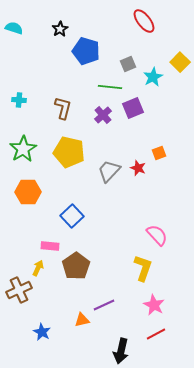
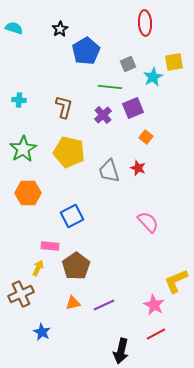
red ellipse: moved 1 px right, 2 px down; rotated 35 degrees clockwise
blue pentagon: rotated 24 degrees clockwise
yellow square: moved 6 px left; rotated 36 degrees clockwise
brown L-shape: moved 1 px right, 1 px up
orange square: moved 13 px left, 16 px up; rotated 32 degrees counterclockwise
gray trapezoid: rotated 60 degrees counterclockwise
orange hexagon: moved 1 px down
blue square: rotated 15 degrees clockwise
pink semicircle: moved 9 px left, 13 px up
yellow L-shape: moved 33 px right, 13 px down; rotated 132 degrees counterclockwise
brown cross: moved 2 px right, 4 px down
orange triangle: moved 9 px left, 17 px up
